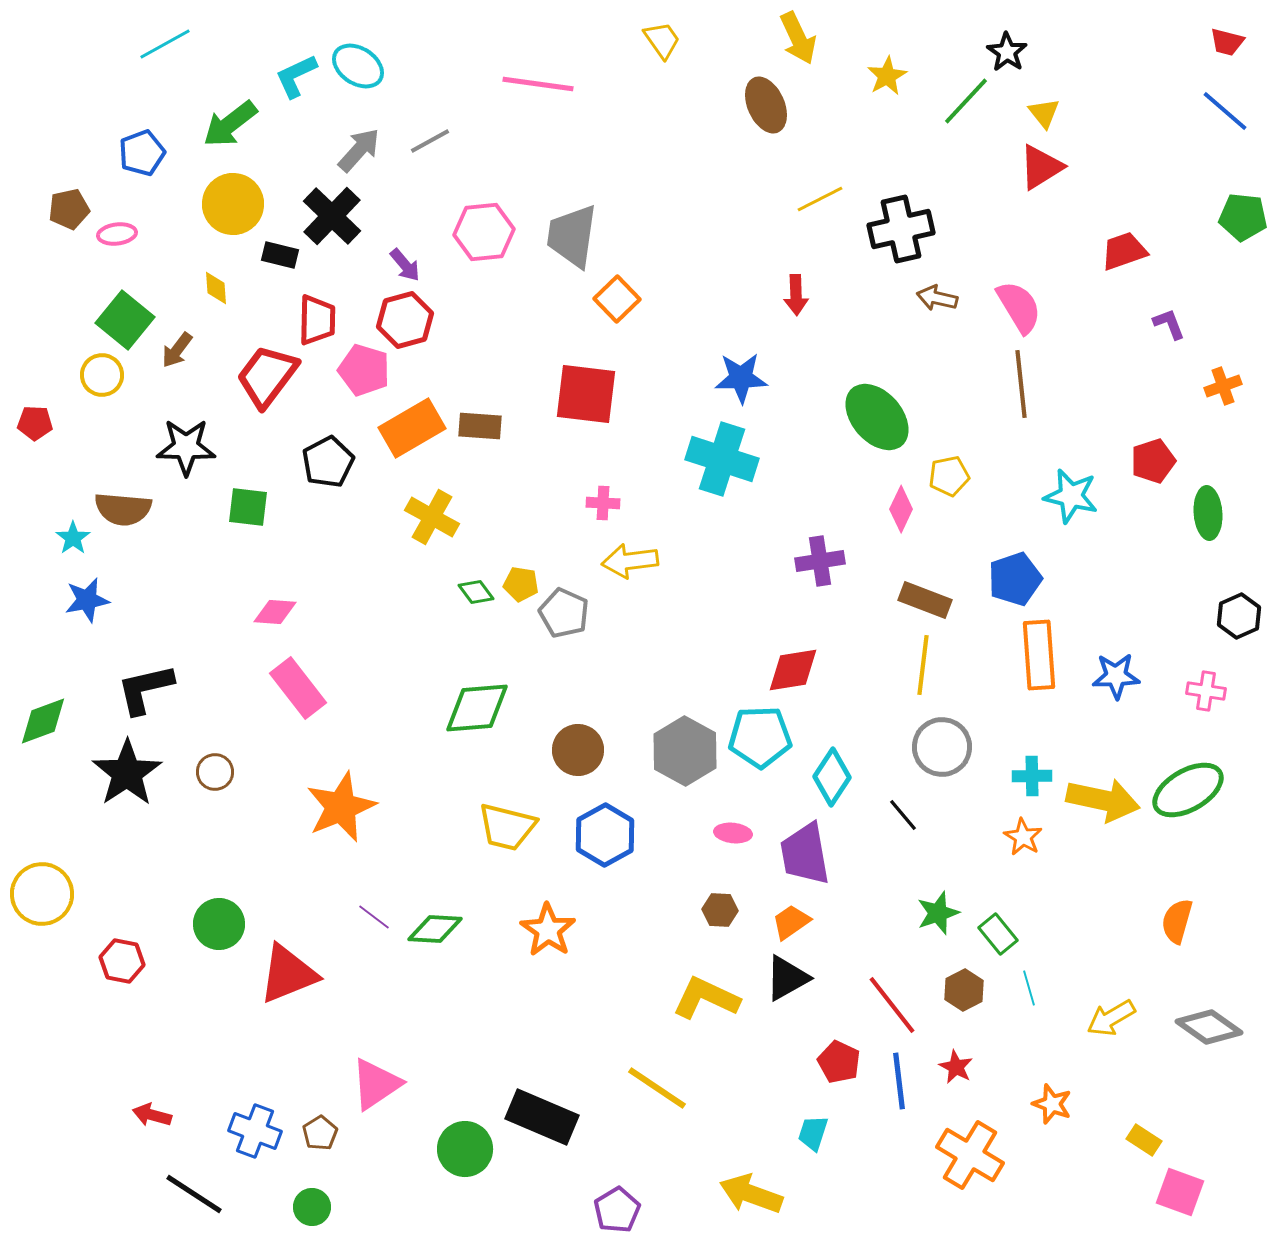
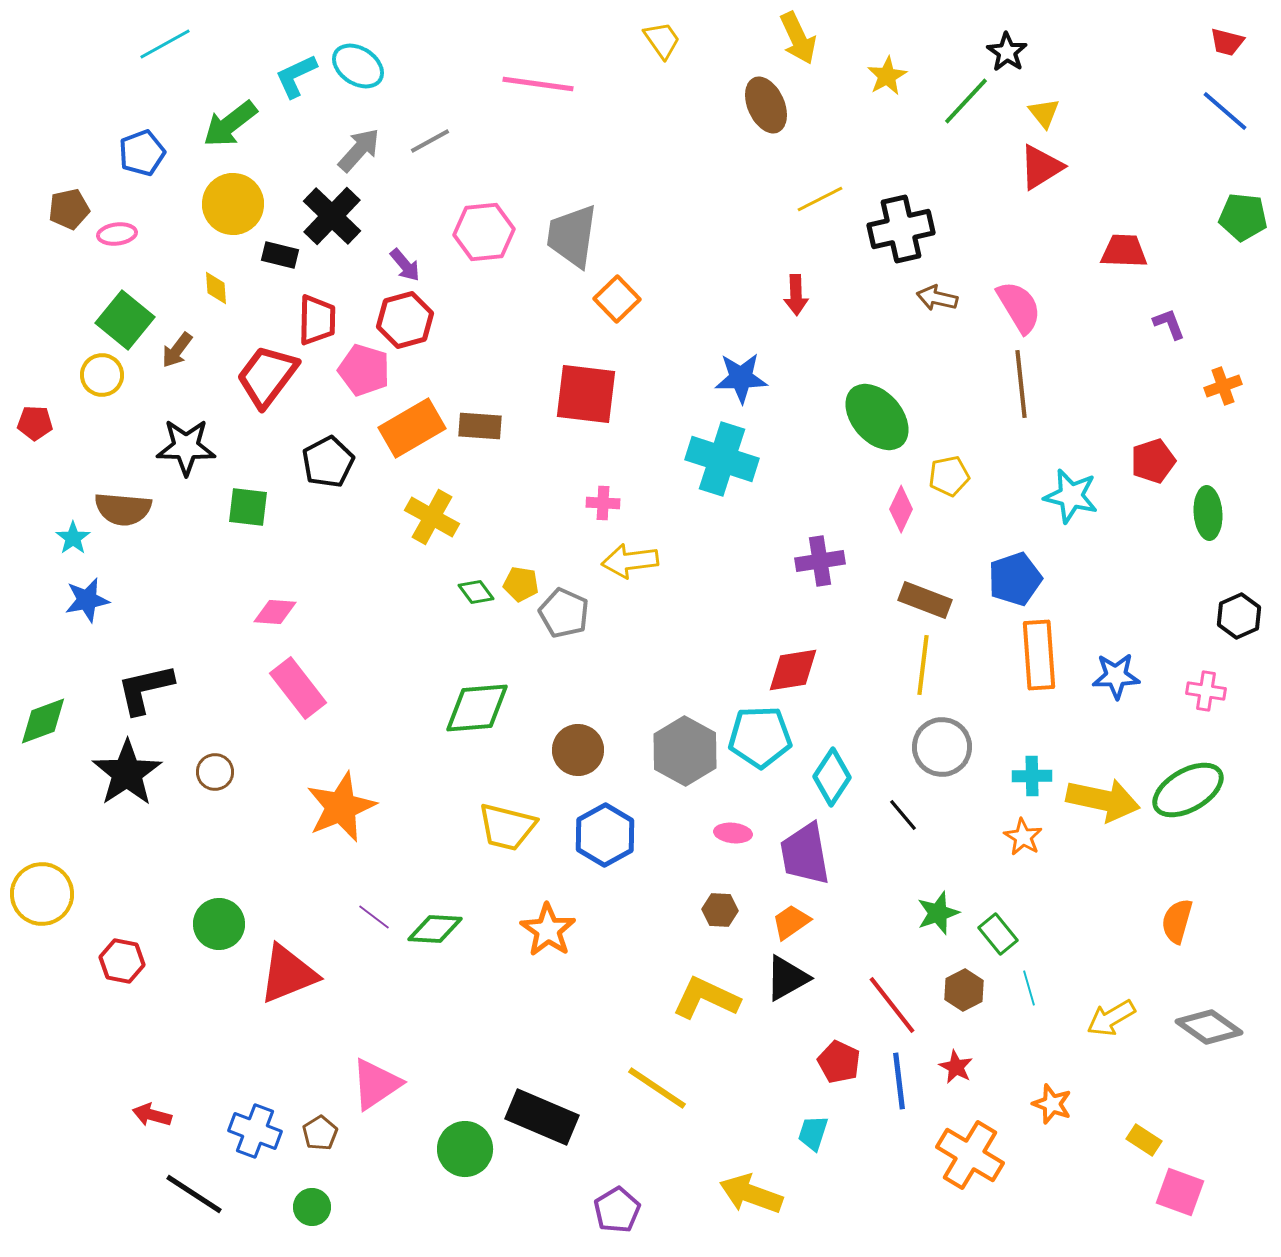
red trapezoid at (1124, 251): rotated 21 degrees clockwise
